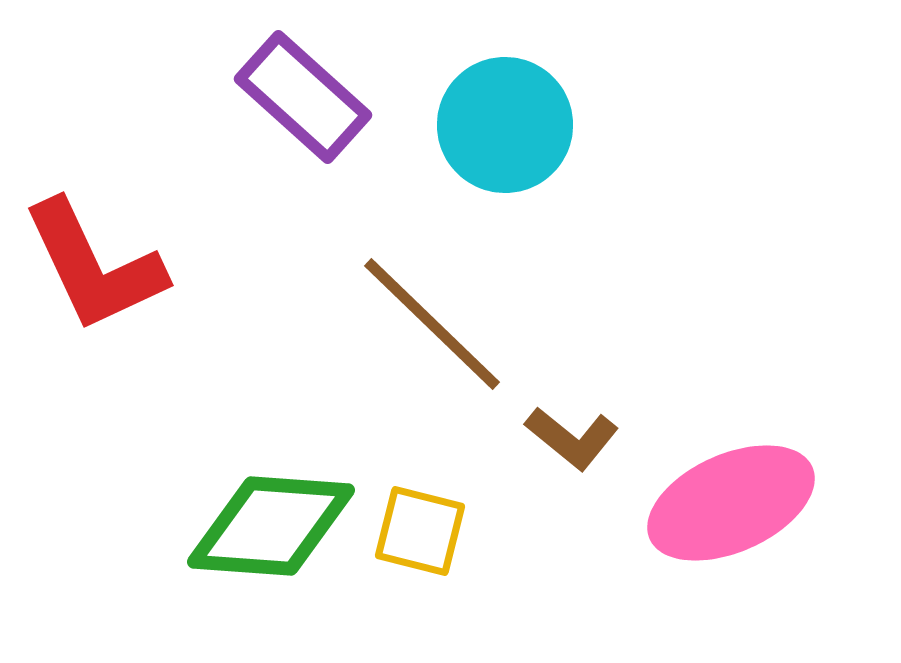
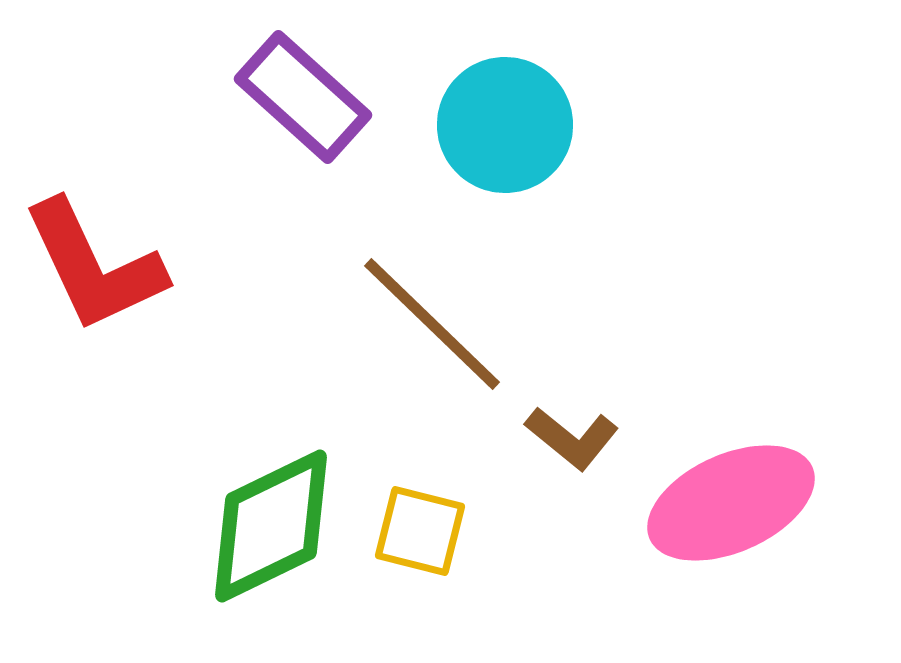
green diamond: rotated 30 degrees counterclockwise
